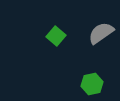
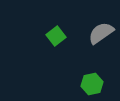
green square: rotated 12 degrees clockwise
